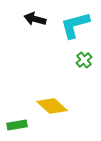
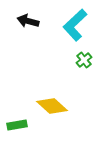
black arrow: moved 7 px left, 2 px down
cyan L-shape: rotated 28 degrees counterclockwise
